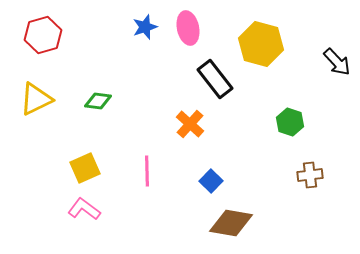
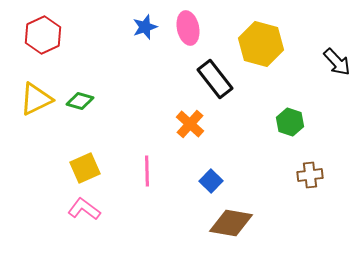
red hexagon: rotated 9 degrees counterclockwise
green diamond: moved 18 px left; rotated 8 degrees clockwise
